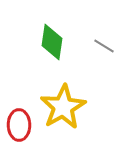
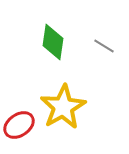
green diamond: moved 1 px right
red ellipse: rotated 56 degrees clockwise
